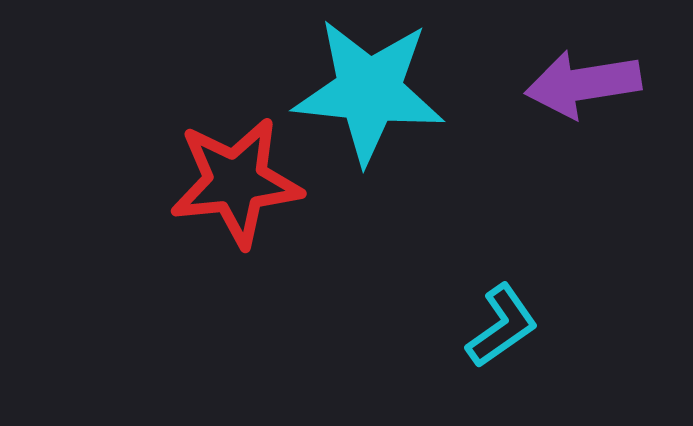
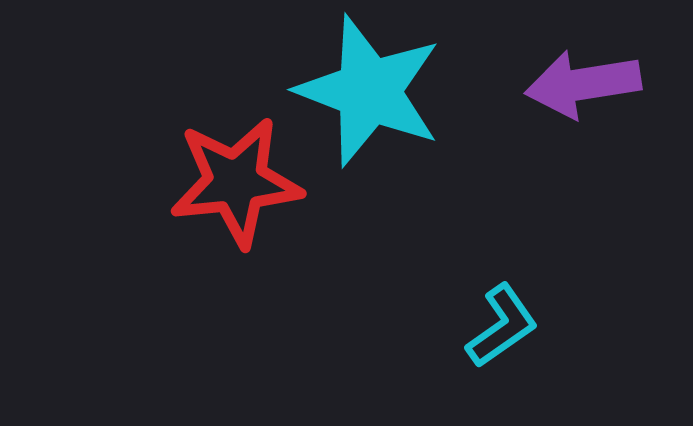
cyan star: rotated 15 degrees clockwise
